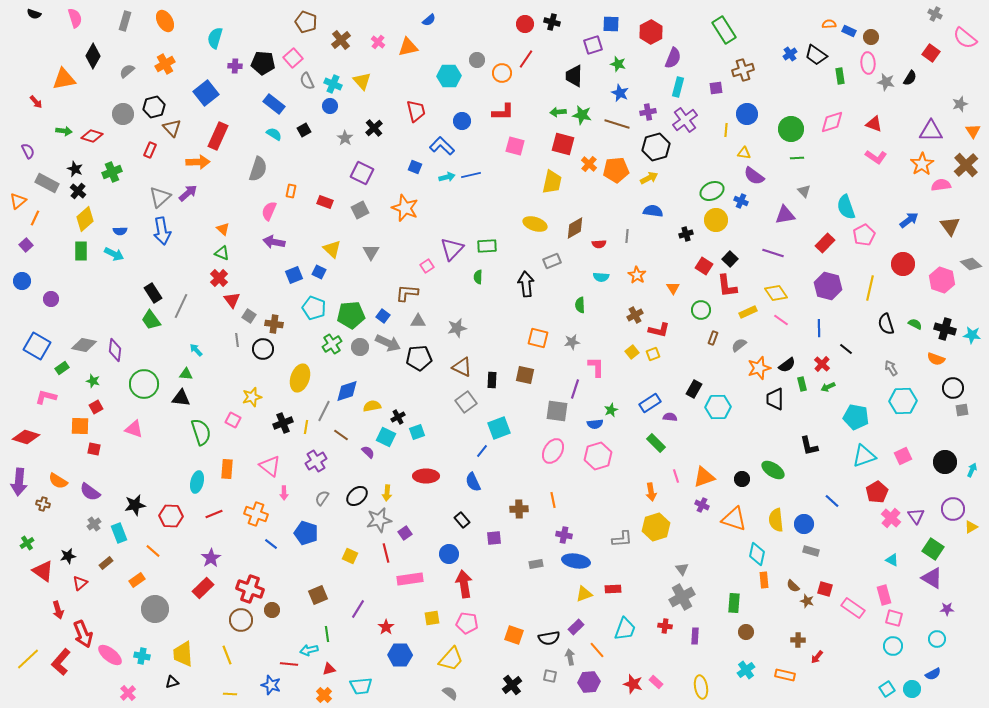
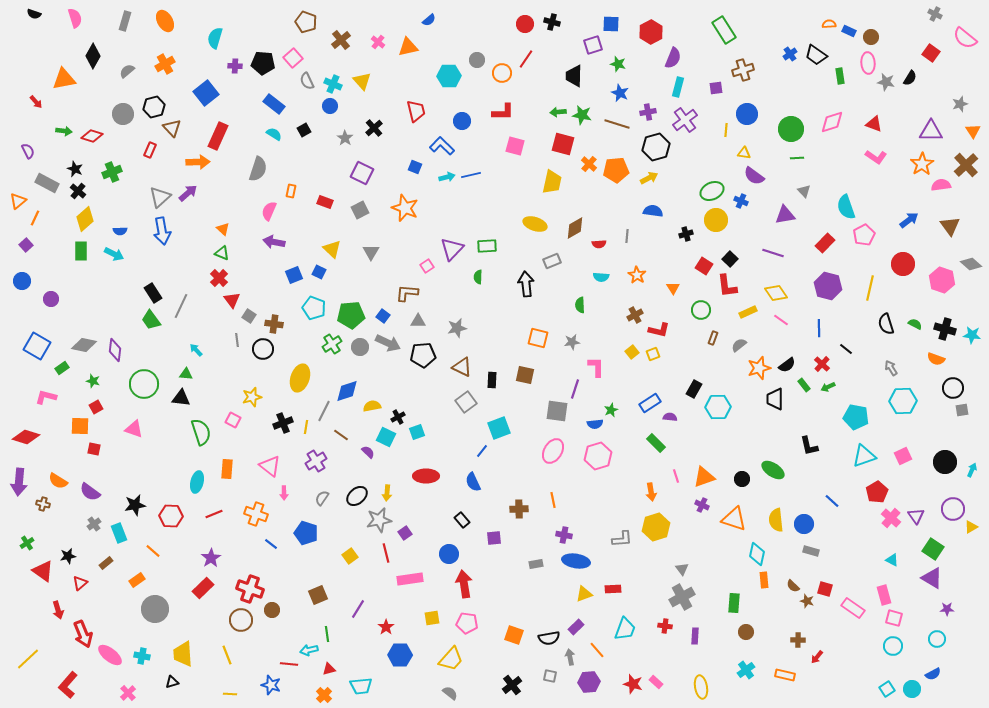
black pentagon at (419, 358): moved 4 px right, 3 px up
green rectangle at (802, 384): moved 2 px right, 1 px down; rotated 24 degrees counterclockwise
yellow square at (350, 556): rotated 28 degrees clockwise
red L-shape at (61, 662): moved 7 px right, 23 px down
